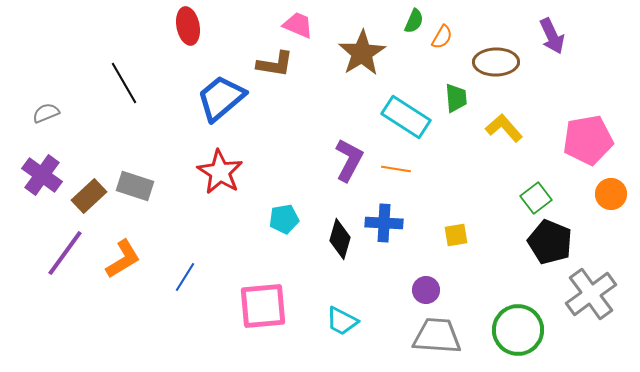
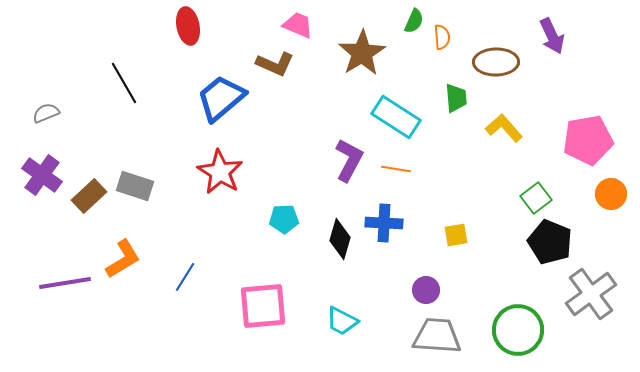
orange semicircle: rotated 35 degrees counterclockwise
brown L-shape: rotated 15 degrees clockwise
cyan rectangle: moved 10 px left
cyan pentagon: rotated 8 degrees clockwise
purple line: moved 30 px down; rotated 45 degrees clockwise
